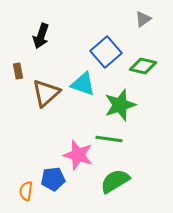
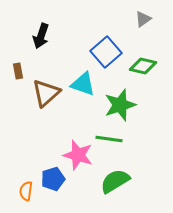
blue pentagon: rotated 10 degrees counterclockwise
